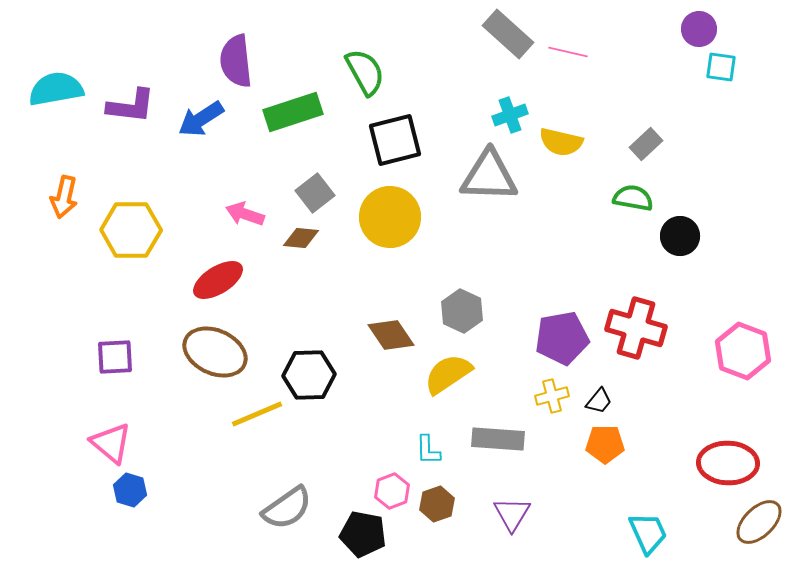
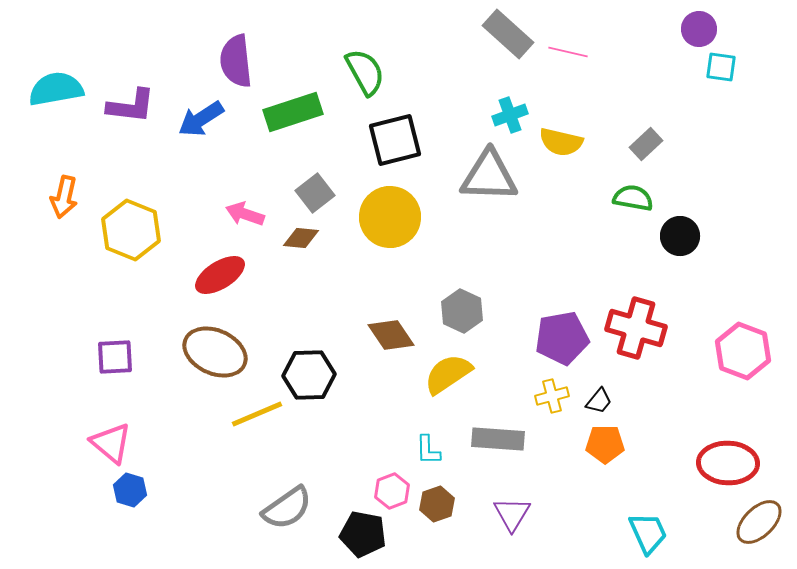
yellow hexagon at (131, 230): rotated 22 degrees clockwise
red ellipse at (218, 280): moved 2 px right, 5 px up
